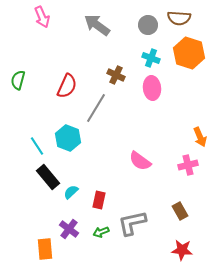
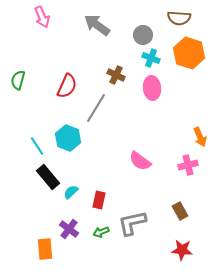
gray circle: moved 5 px left, 10 px down
